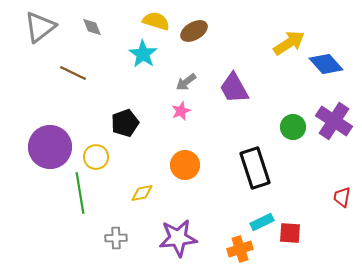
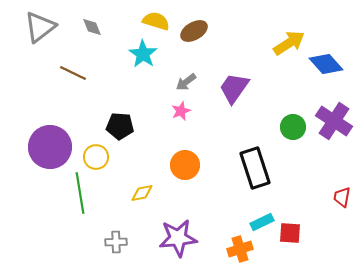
purple trapezoid: rotated 64 degrees clockwise
black pentagon: moved 5 px left, 3 px down; rotated 24 degrees clockwise
gray cross: moved 4 px down
